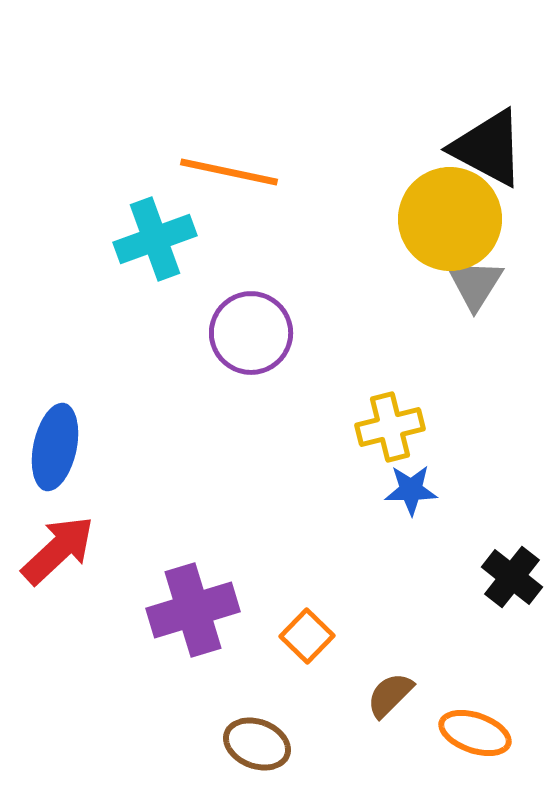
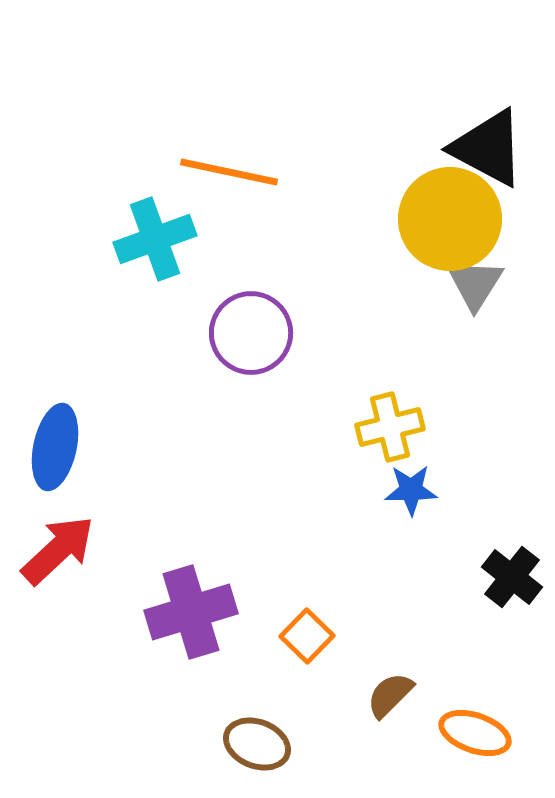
purple cross: moved 2 px left, 2 px down
